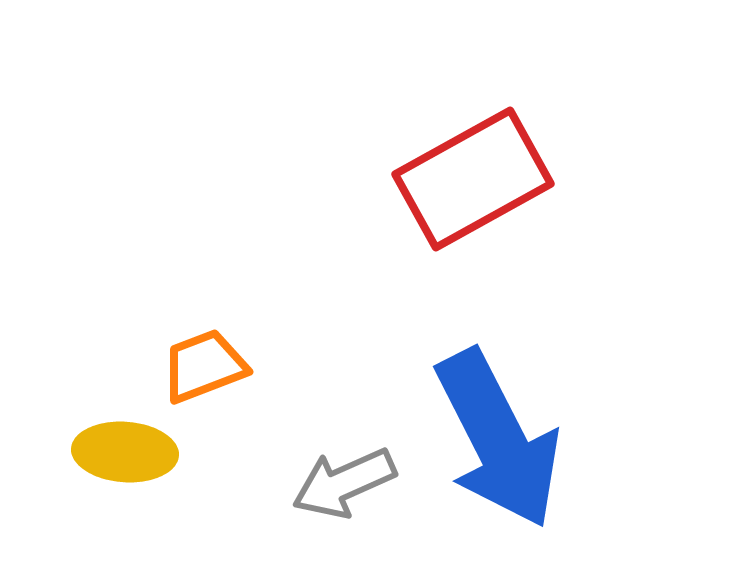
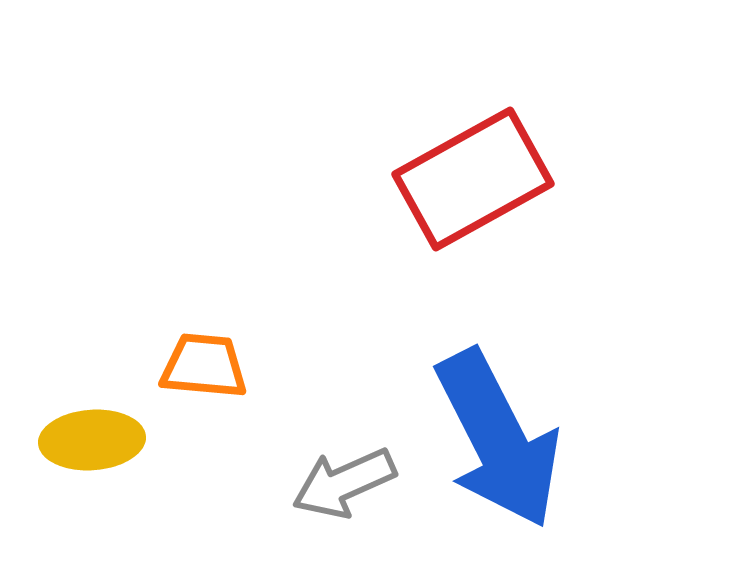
orange trapezoid: rotated 26 degrees clockwise
yellow ellipse: moved 33 px left, 12 px up; rotated 8 degrees counterclockwise
